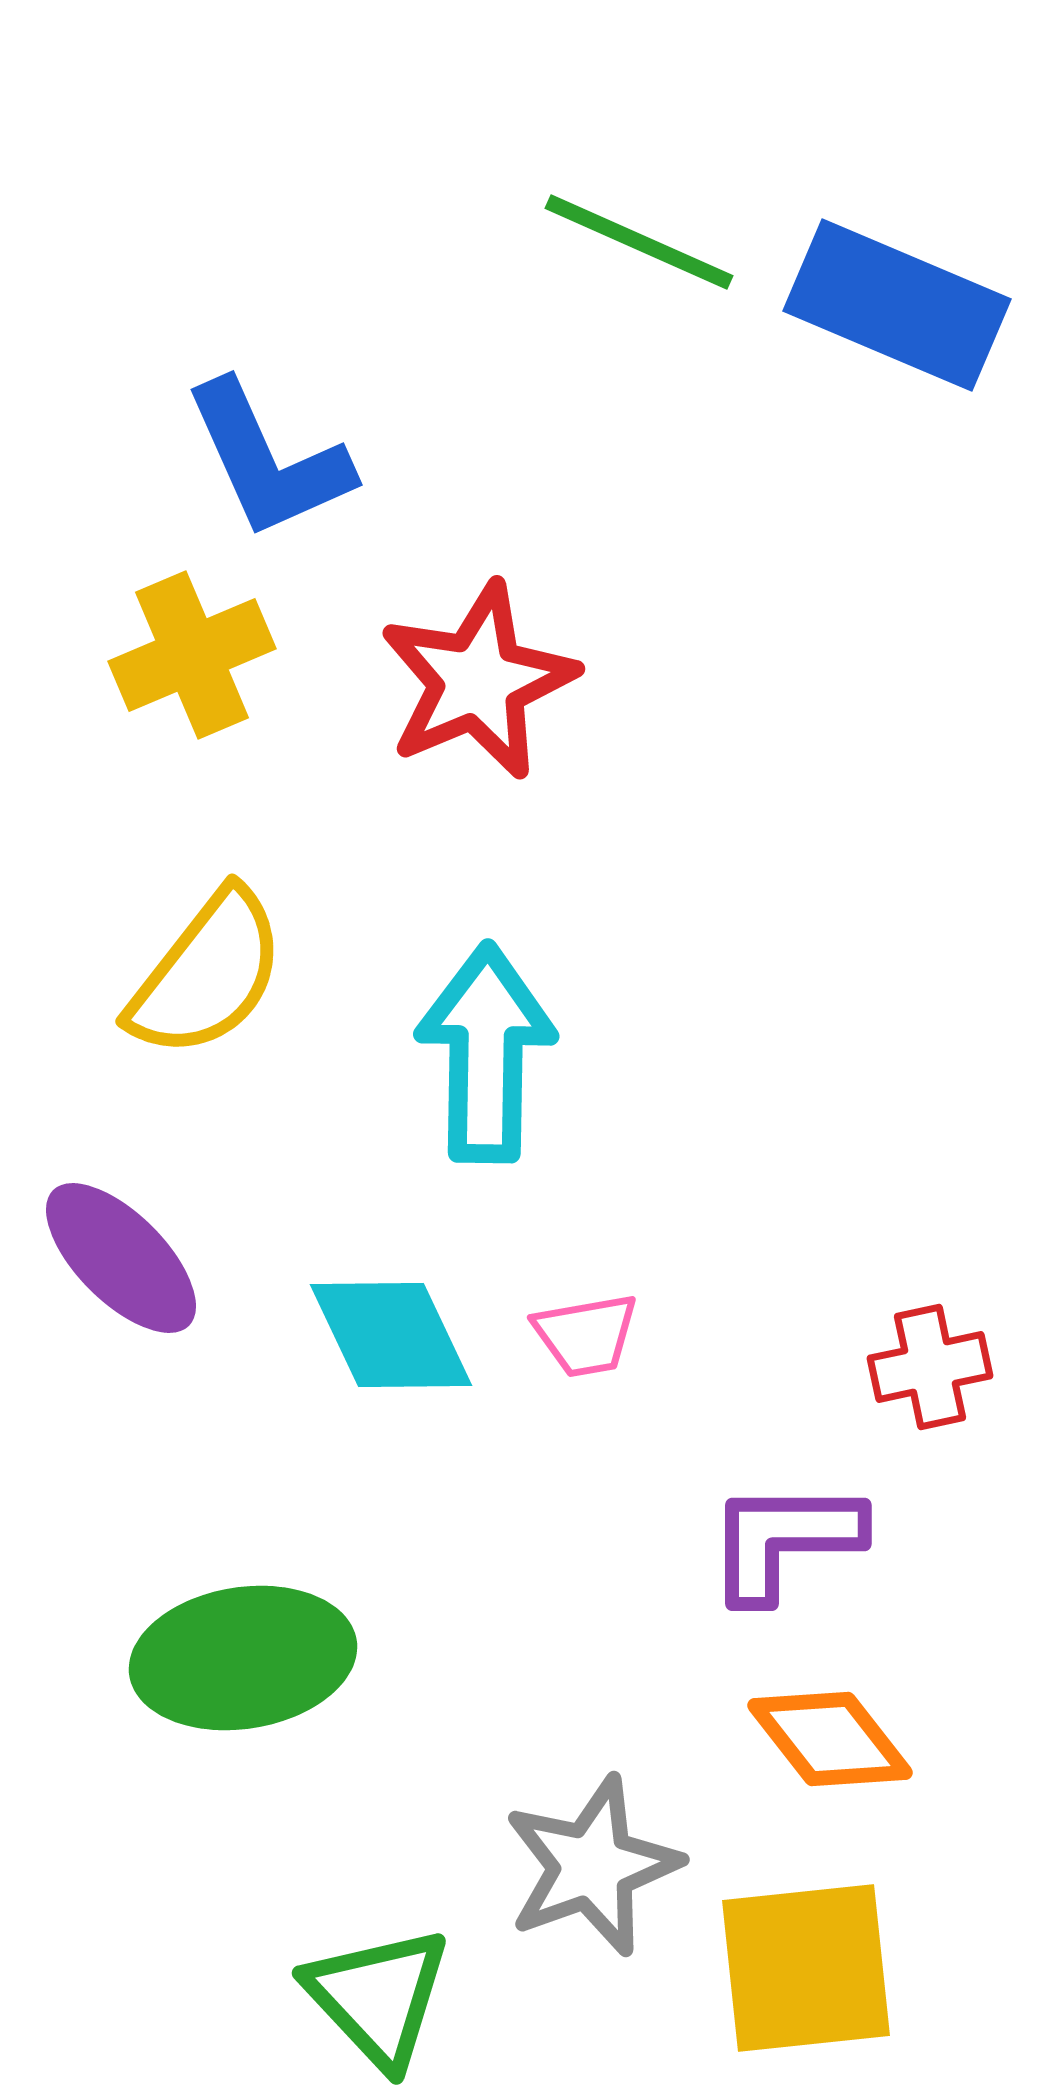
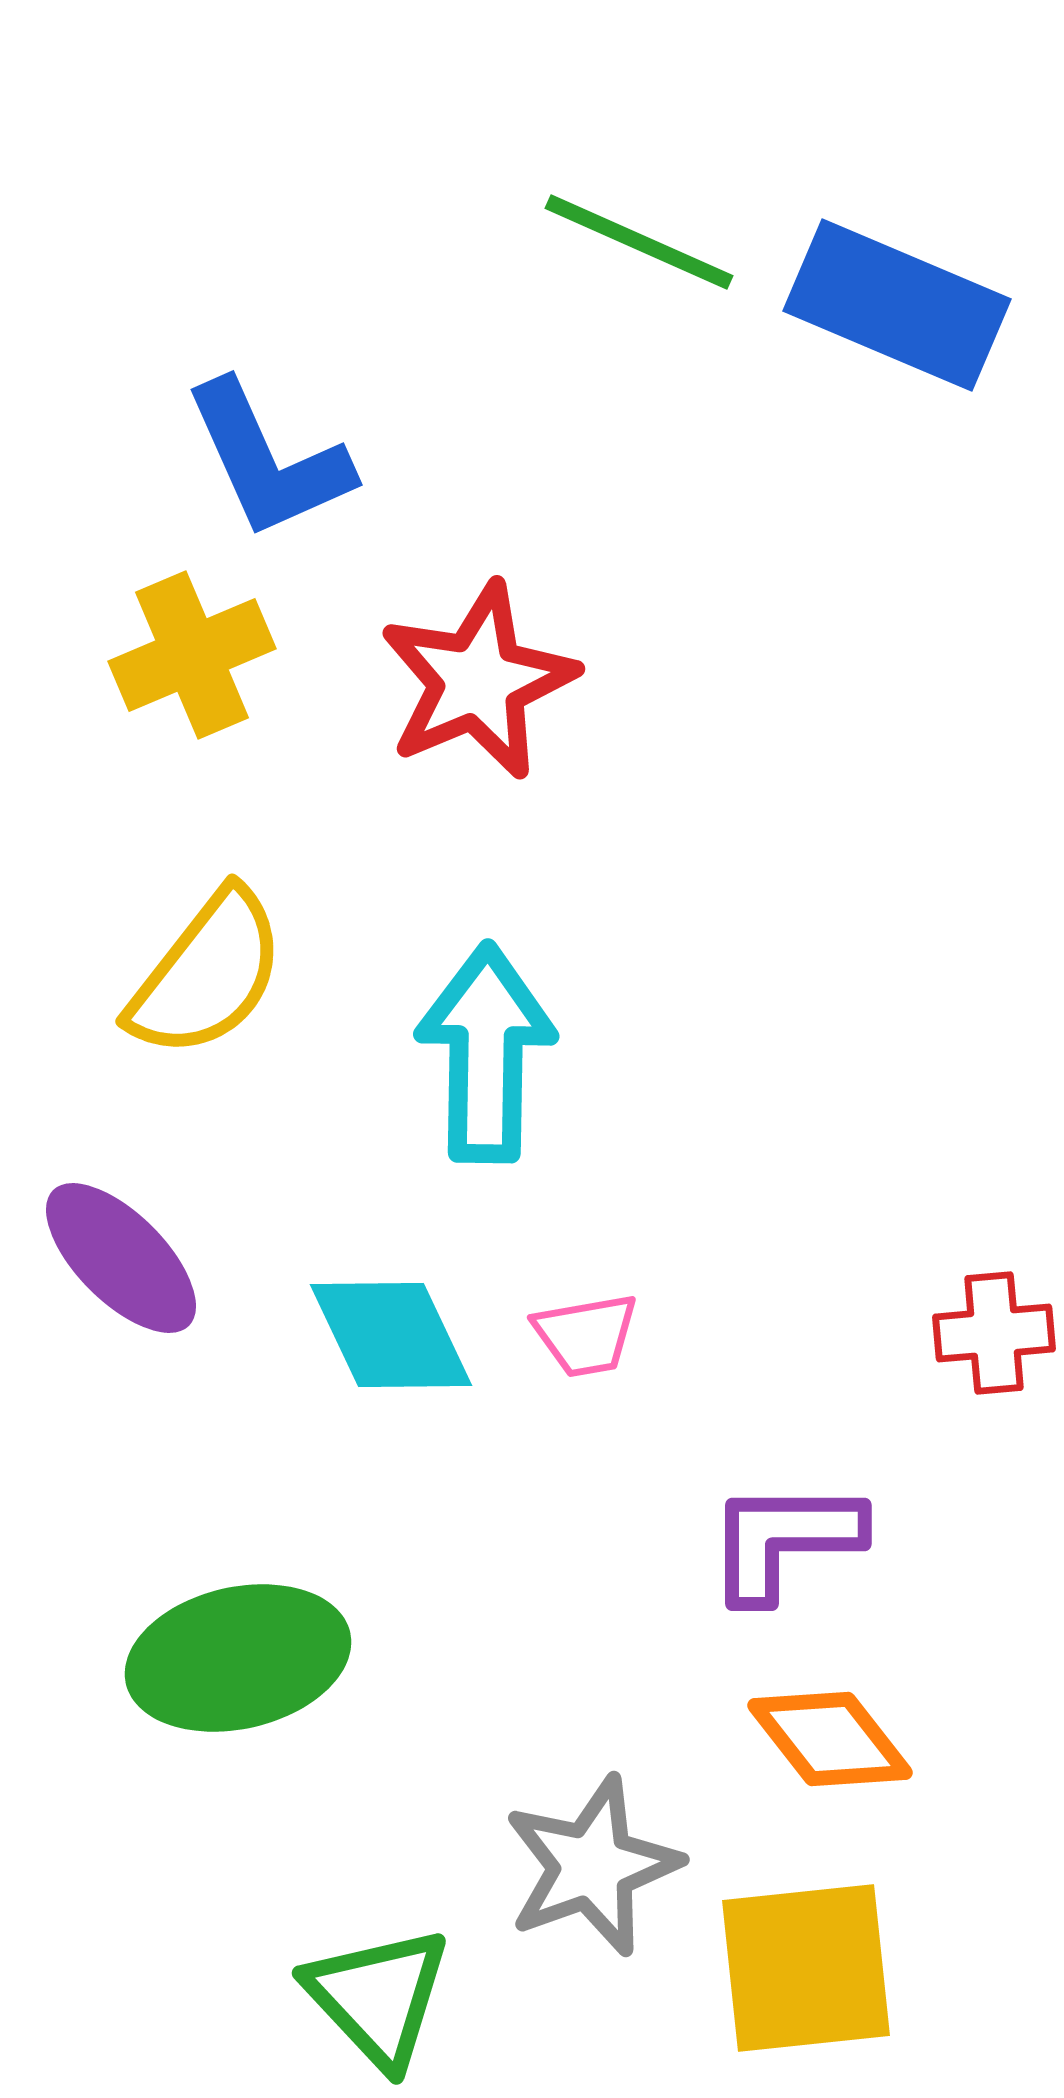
red cross: moved 64 px right, 34 px up; rotated 7 degrees clockwise
green ellipse: moved 5 px left; rotated 4 degrees counterclockwise
